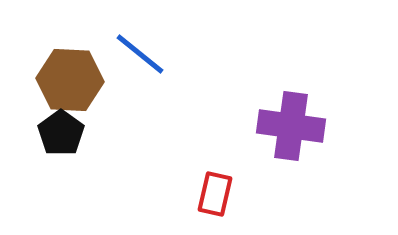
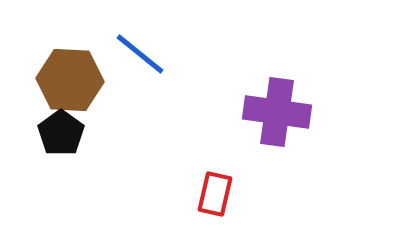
purple cross: moved 14 px left, 14 px up
